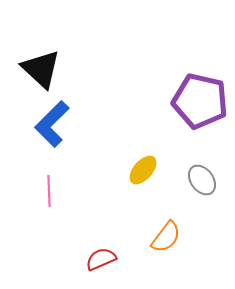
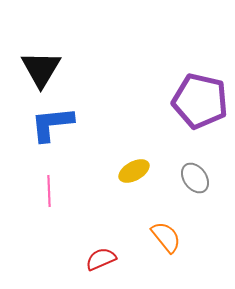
black triangle: rotated 18 degrees clockwise
blue L-shape: rotated 39 degrees clockwise
yellow ellipse: moved 9 px left, 1 px down; rotated 20 degrees clockwise
gray ellipse: moved 7 px left, 2 px up
orange semicircle: rotated 76 degrees counterclockwise
